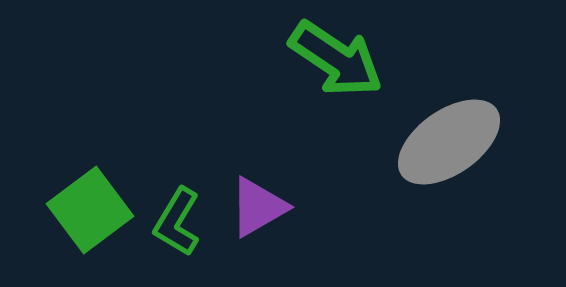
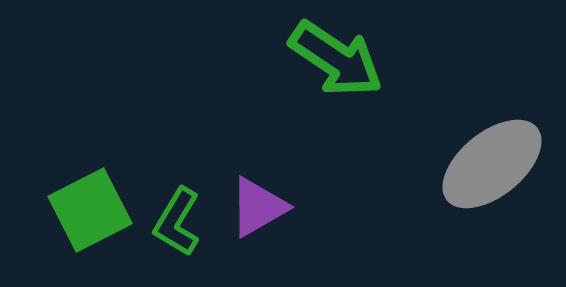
gray ellipse: moved 43 px right, 22 px down; rotated 4 degrees counterclockwise
green square: rotated 10 degrees clockwise
